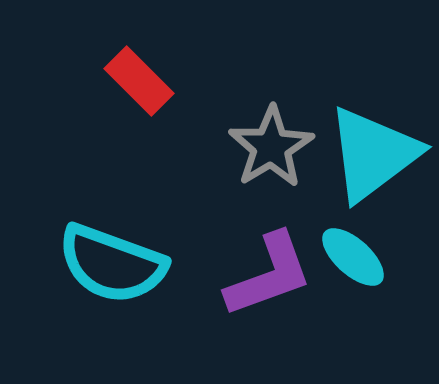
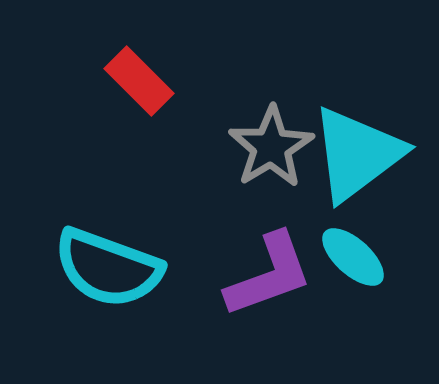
cyan triangle: moved 16 px left
cyan semicircle: moved 4 px left, 4 px down
